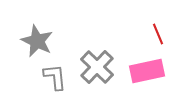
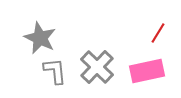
red line: moved 1 px up; rotated 55 degrees clockwise
gray star: moved 3 px right, 3 px up
gray L-shape: moved 6 px up
